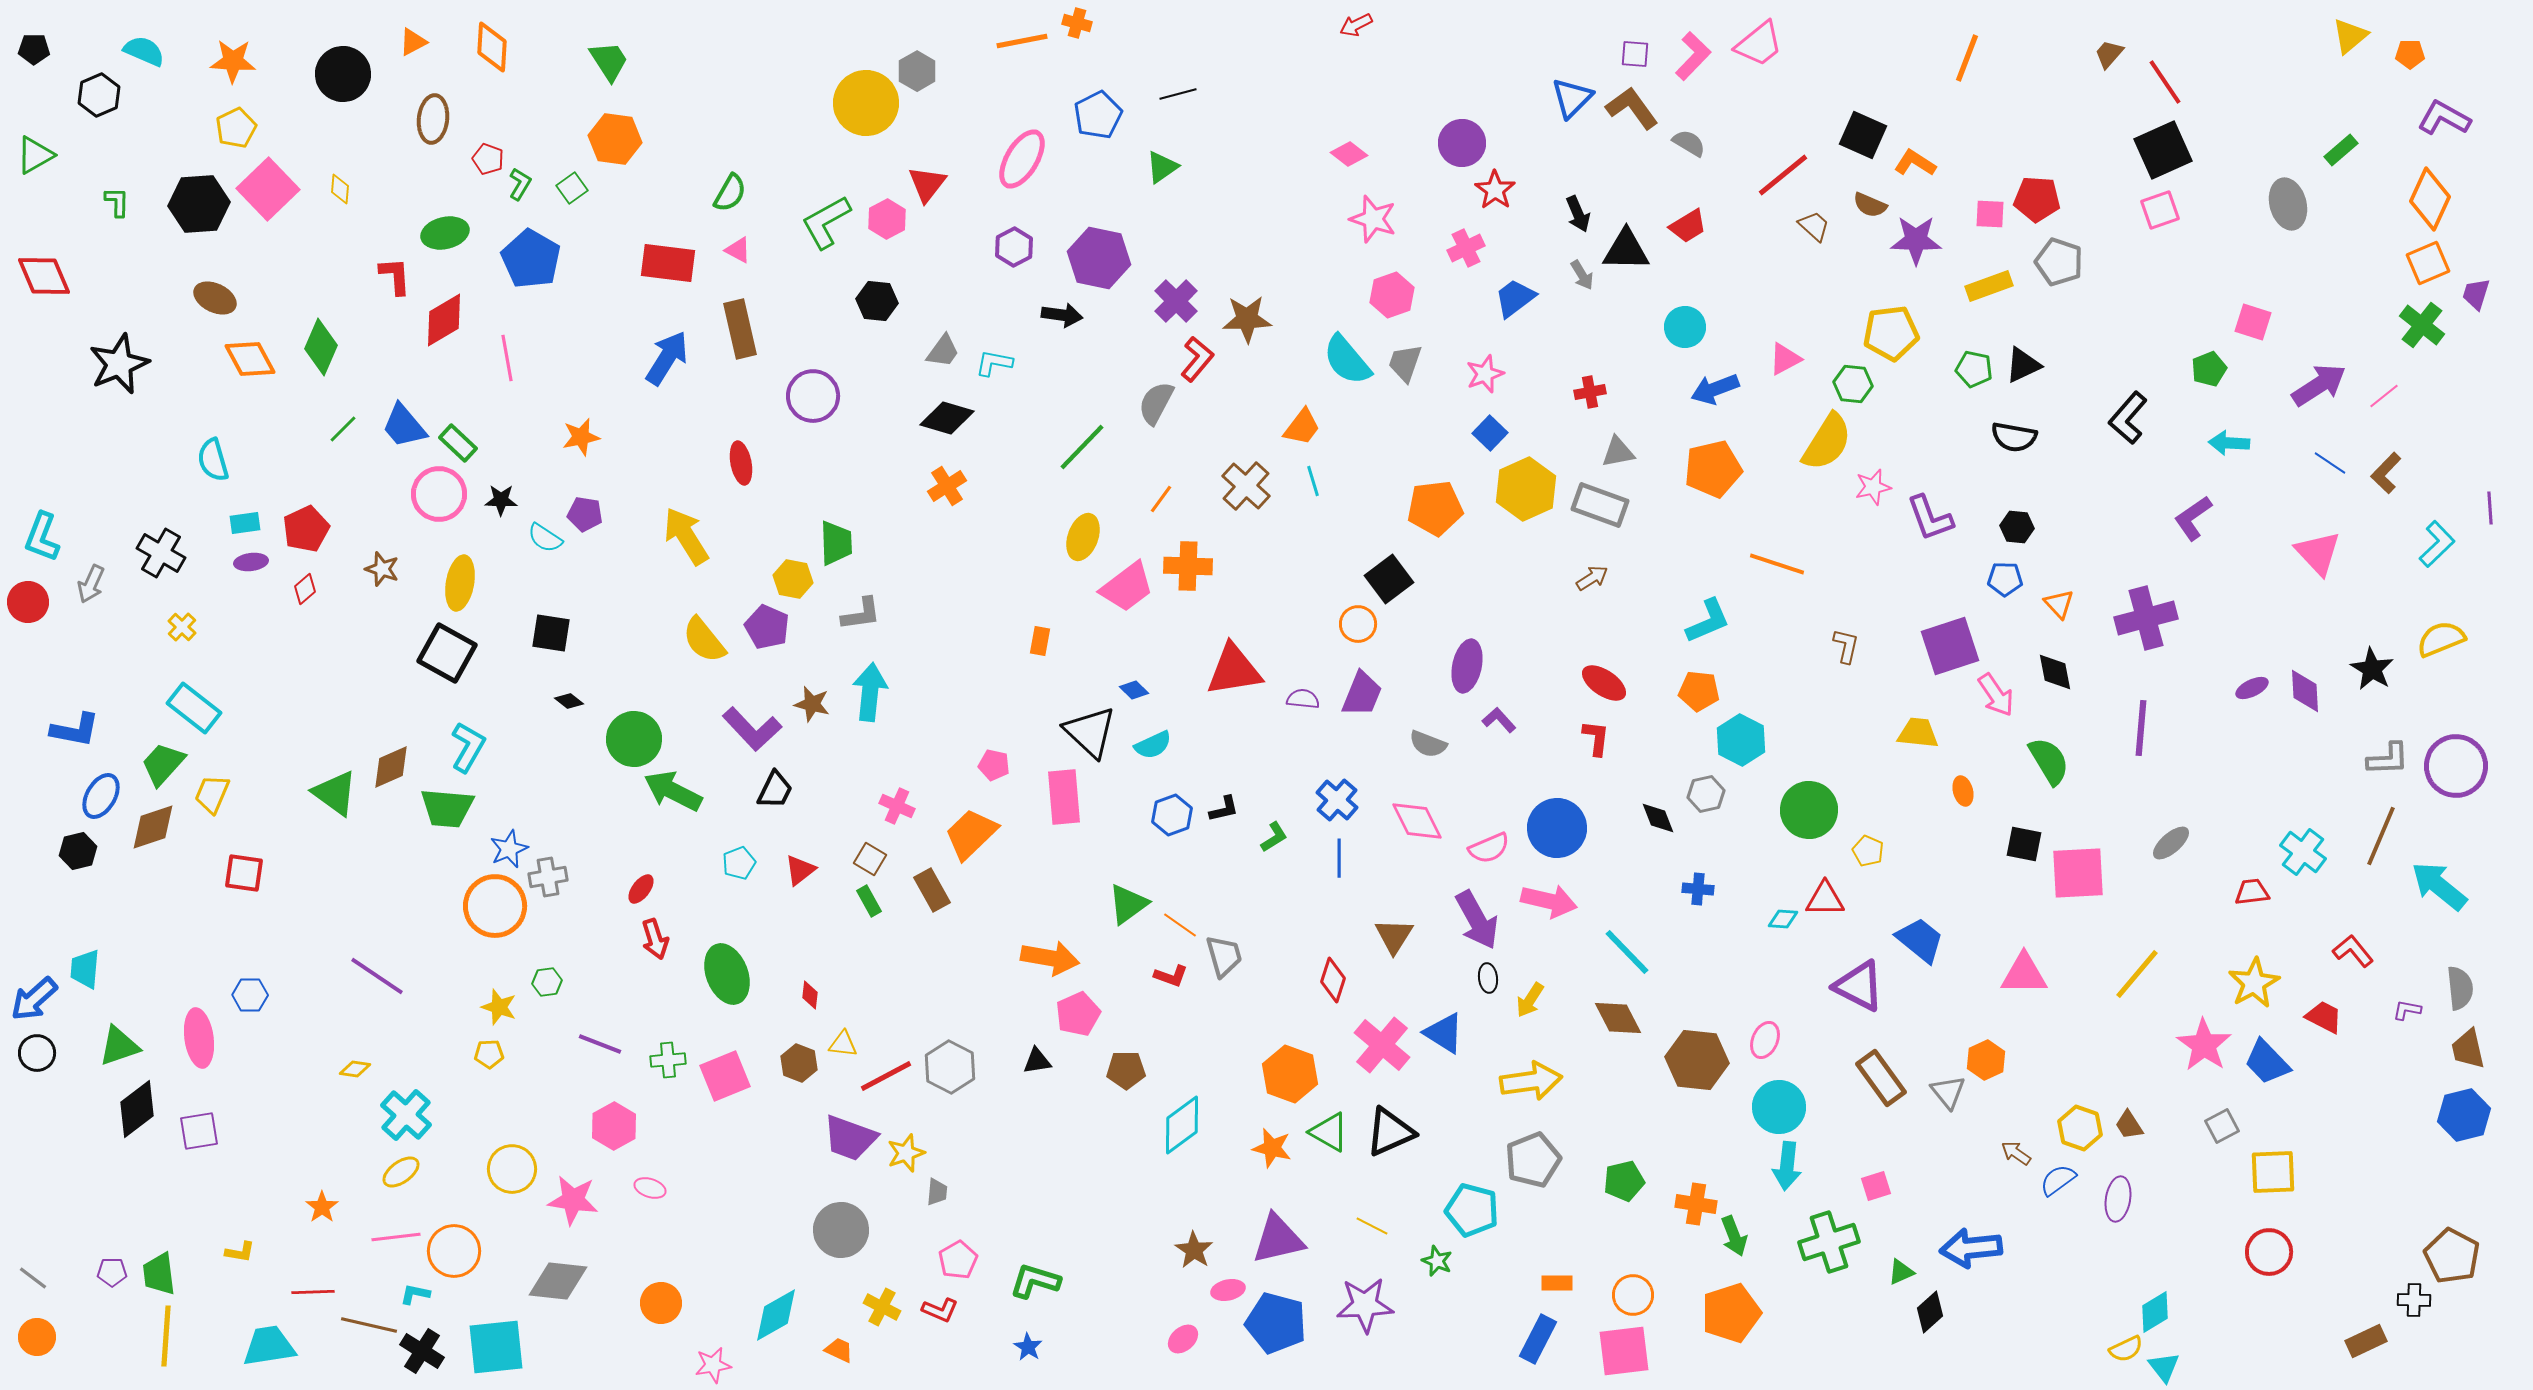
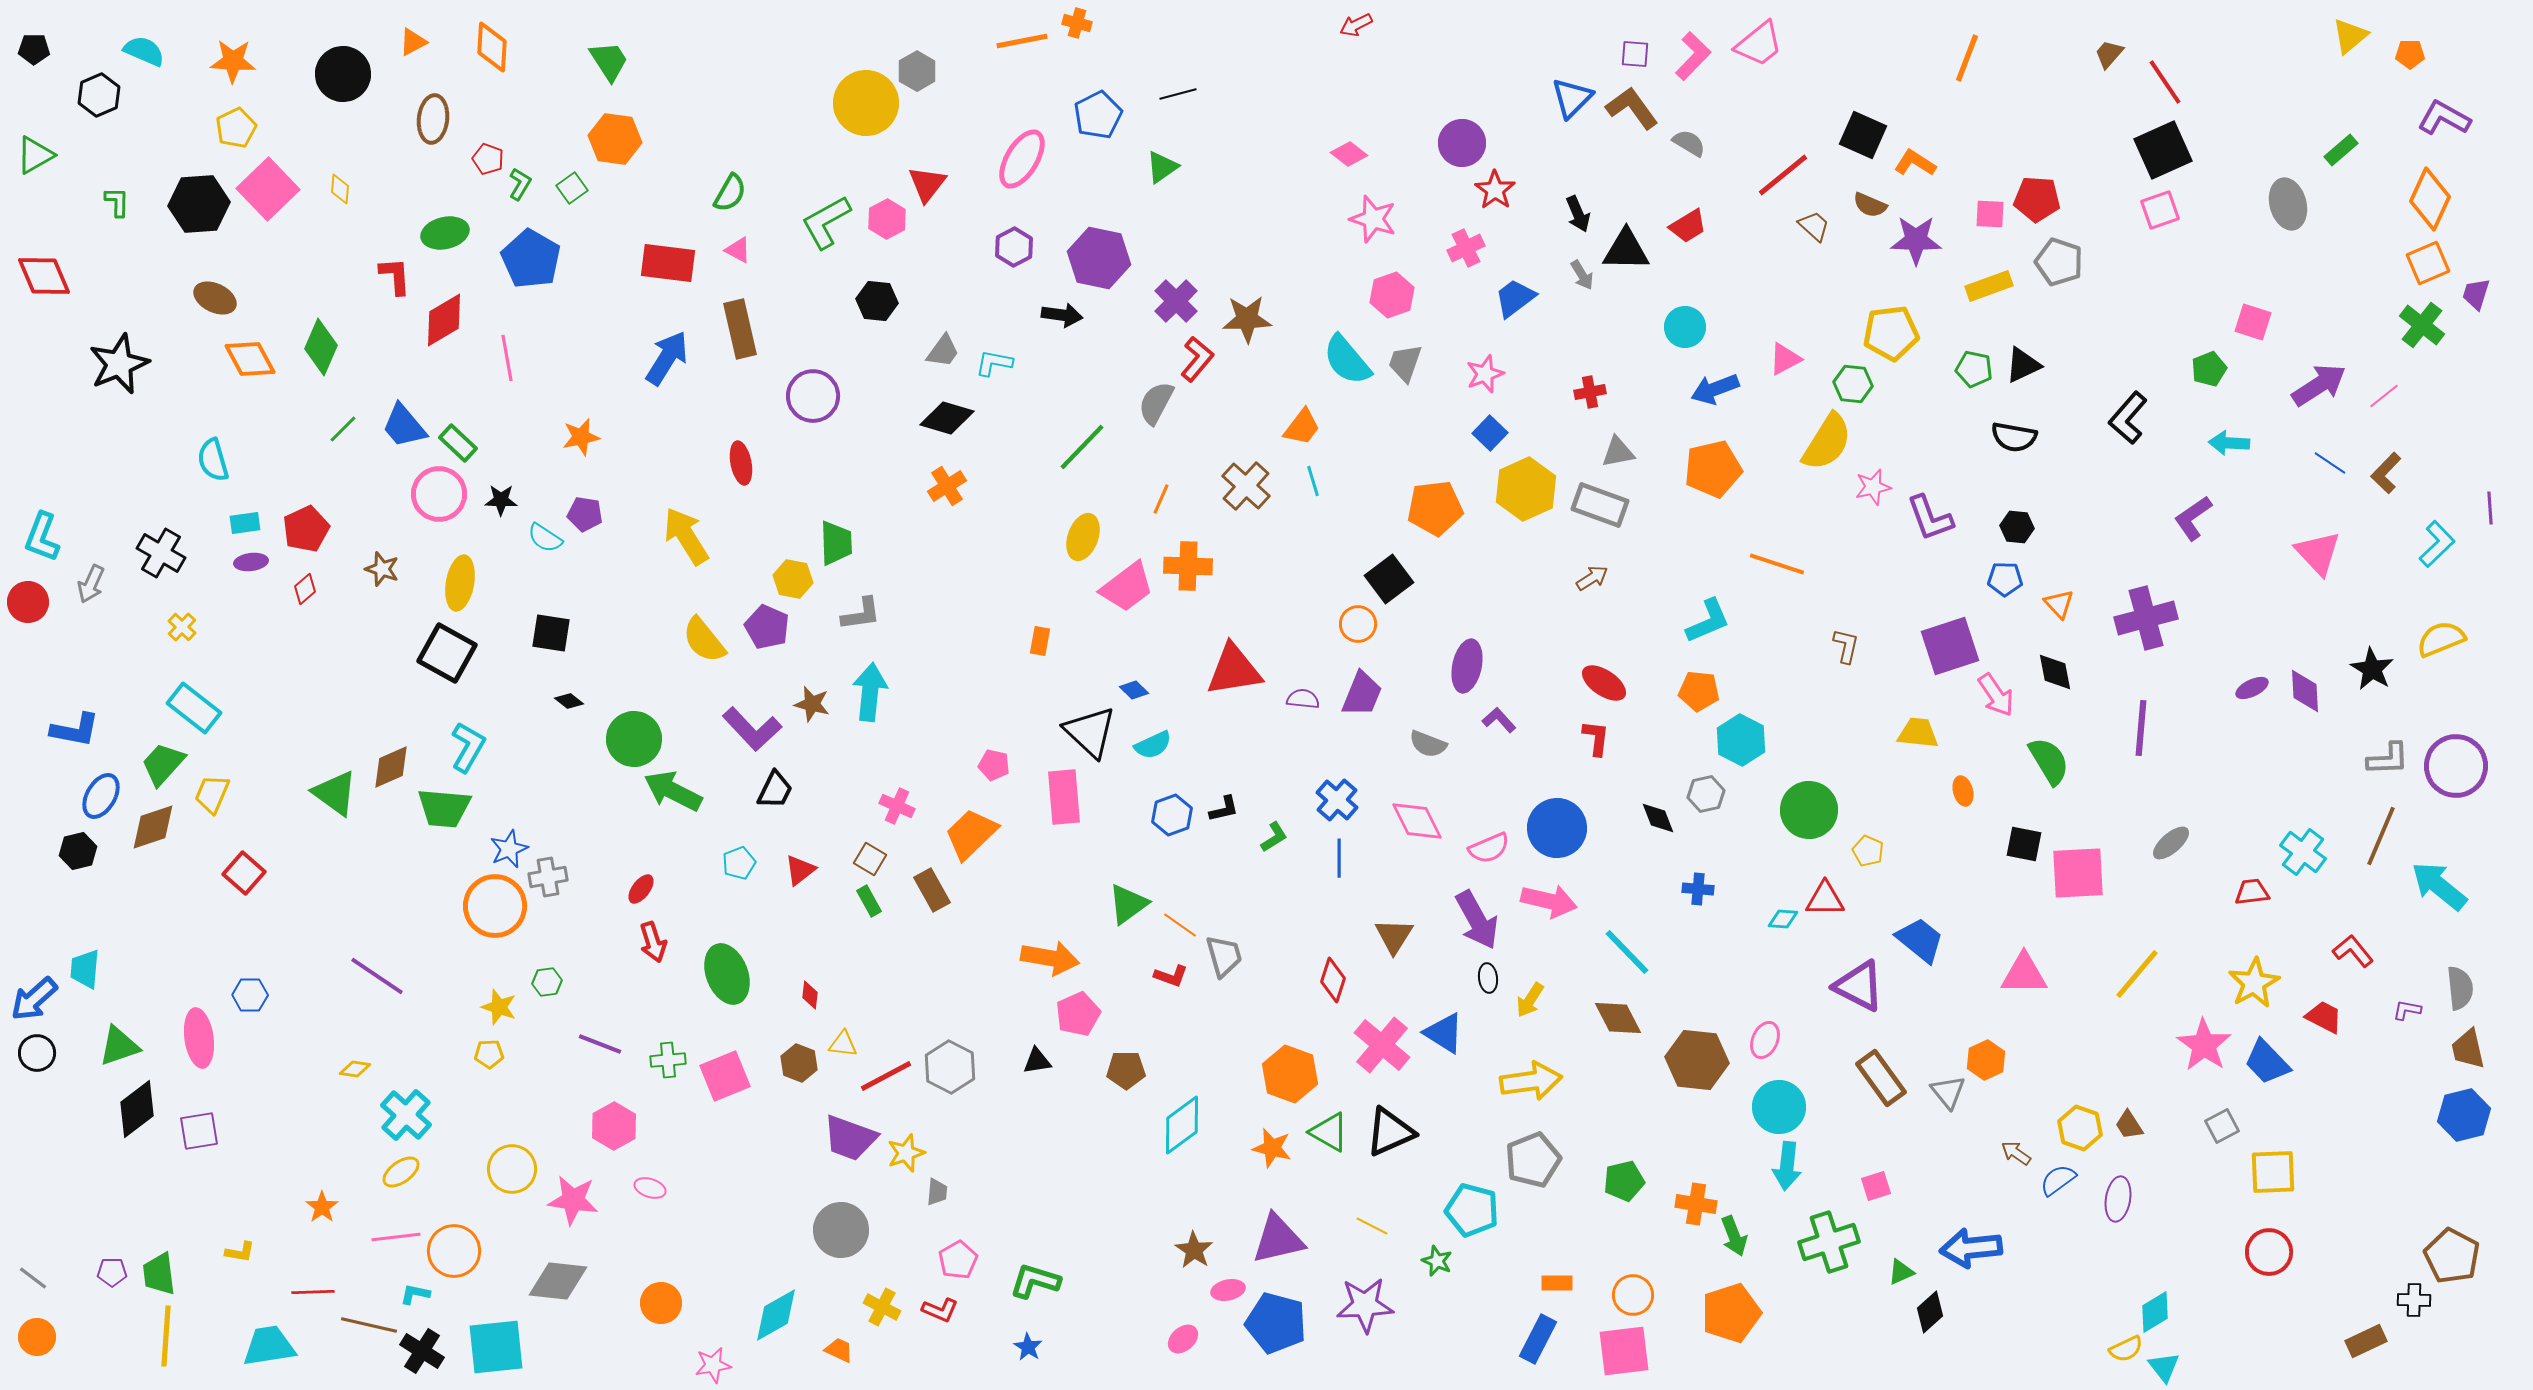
orange line at (1161, 499): rotated 12 degrees counterclockwise
green trapezoid at (447, 808): moved 3 px left
red square at (244, 873): rotated 33 degrees clockwise
red arrow at (655, 939): moved 2 px left, 3 px down
